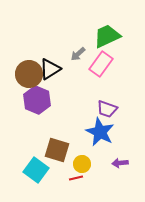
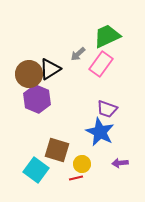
purple hexagon: moved 1 px up
